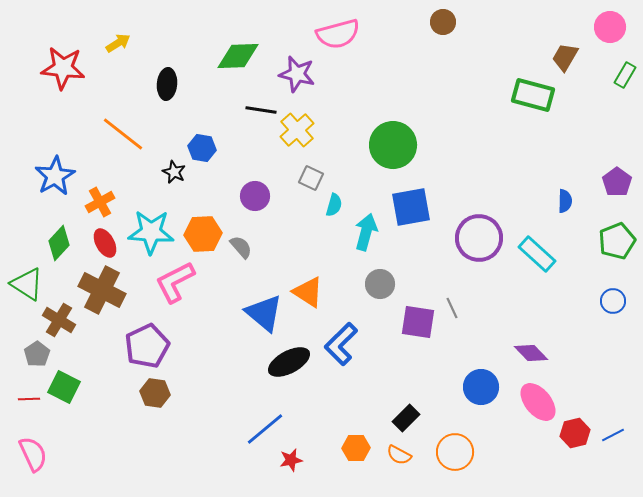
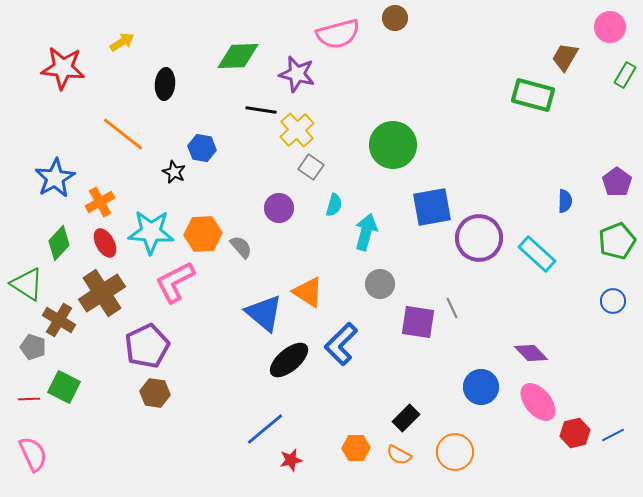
brown circle at (443, 22): moved 48 px left, 4 px up
yellow arrow at (118, 43): moved 4 px right, 1 px up
black ellipse at (167, 84): moved 2 px left
blue star at (55, 176): moved 2 px down
gray square at (311, 178): moved 11 px up; rotated 10 degrees clockwise
purple circle at (255, 196): moved 24 px right, 12 px down
blue square at (411, 207): moved 21 px right
brown cross at (102, 290): moved 3 px down; rotated 30 degrees clockwise
gray pentagon at (37, 354): moved 4 px left, 7 px up; rotated 20 degrees counterclockwise
black ellipse at (289, 362): moved 2 px up; rotated 12 degrees counterclockwise
